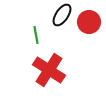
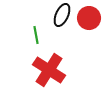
black ellipse: rotated 10 degrees counterclockwise
red circle: moved 4 px up
